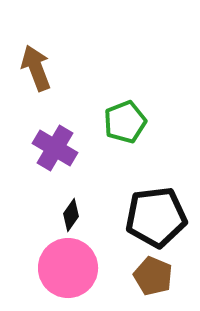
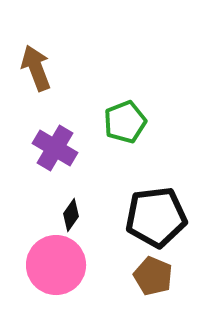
pink circle: moved 12 px left, 3 px up
